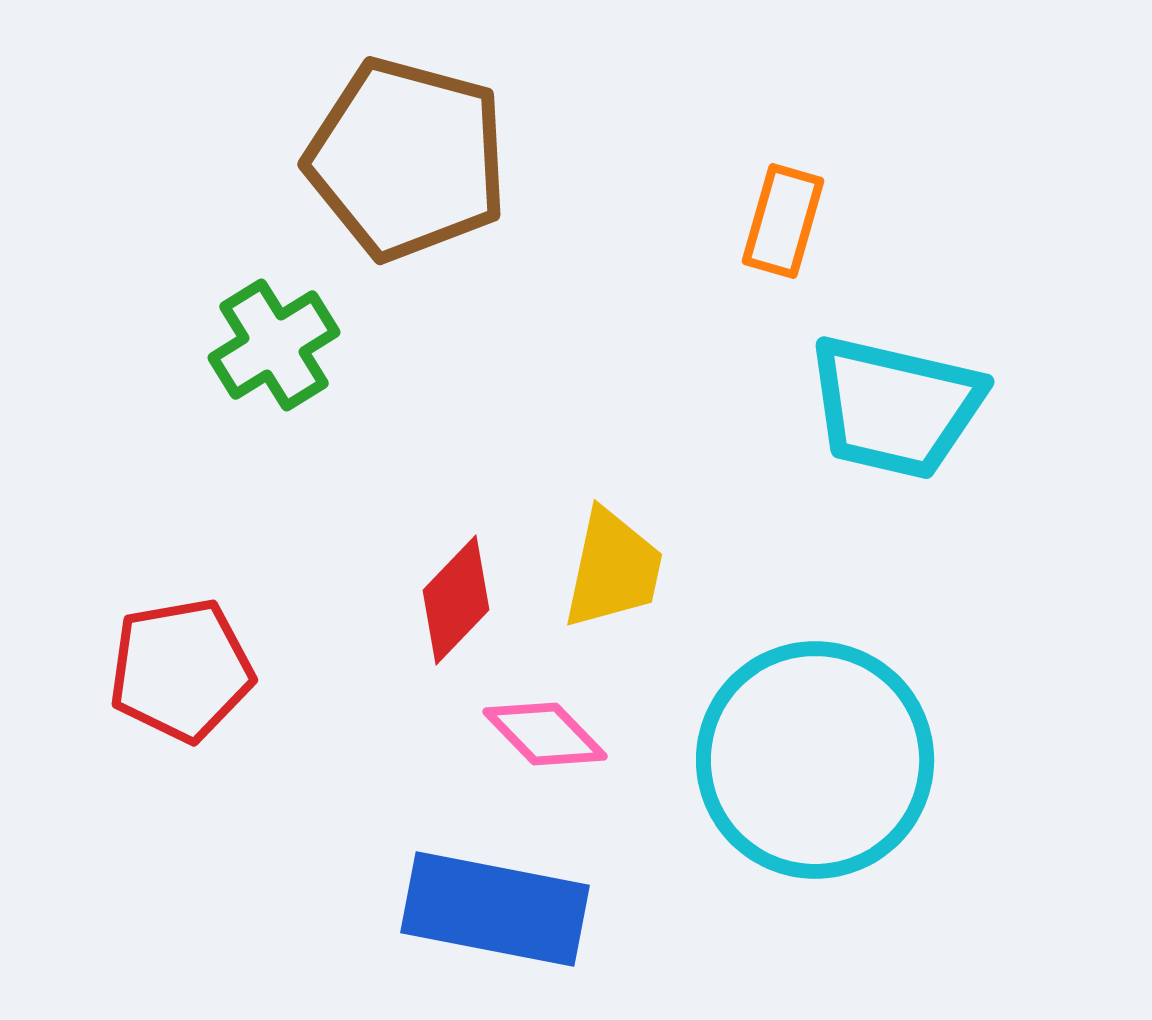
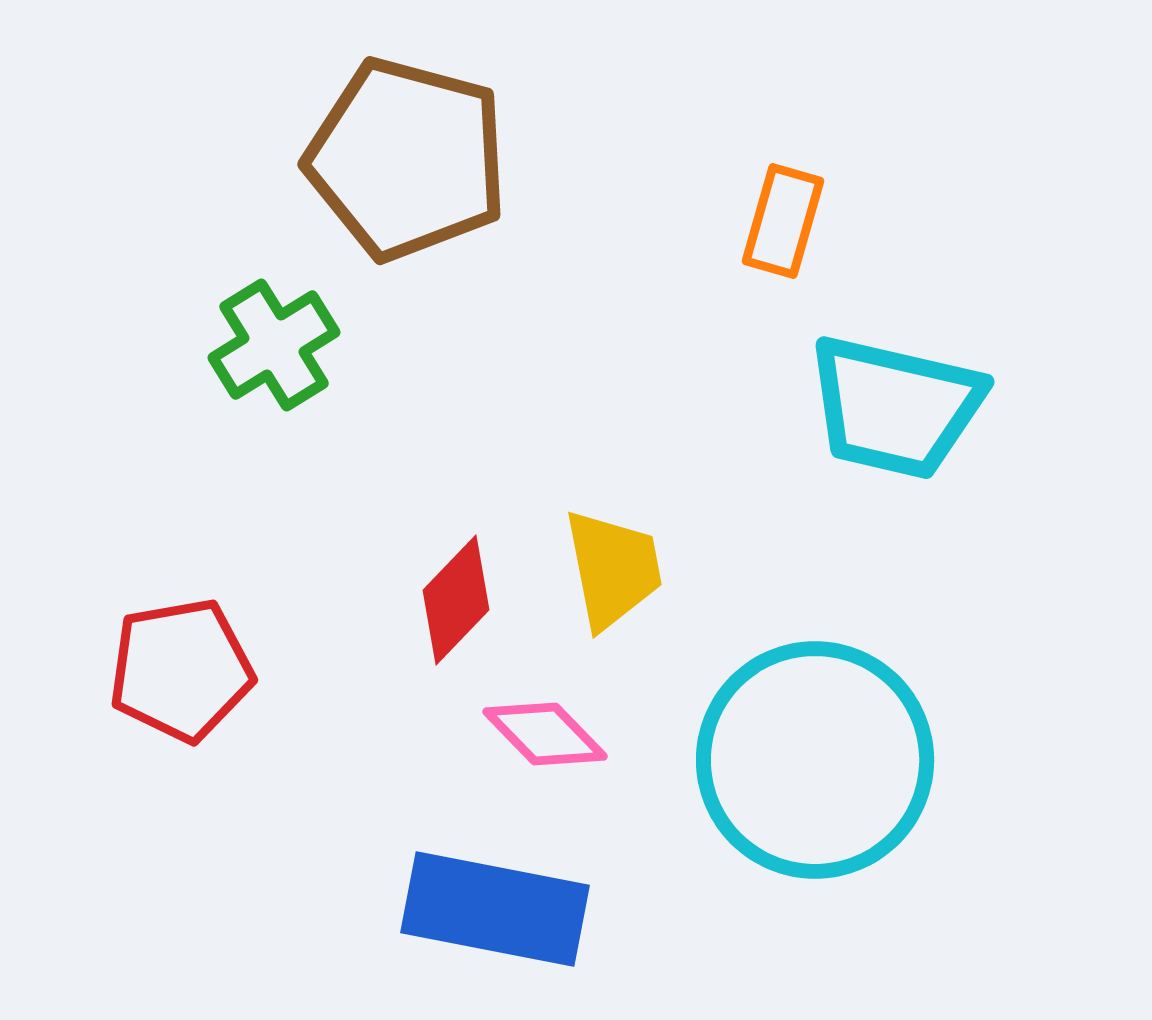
yellow trapezoid: rotated 23 degrees counterclockwise
